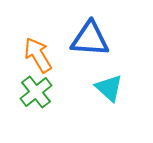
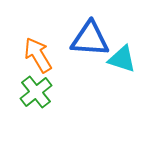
cyan triangle: moved 13 px right, 29 px up; rotated 24 degrees counterclockwise
